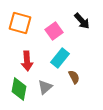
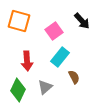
orange square: moved 1 px left, 2 px up
cyan rectangle: moved 1 px up
green diamond: moved 1 px left, 1 px down; rotated 15 degrees clockwise
